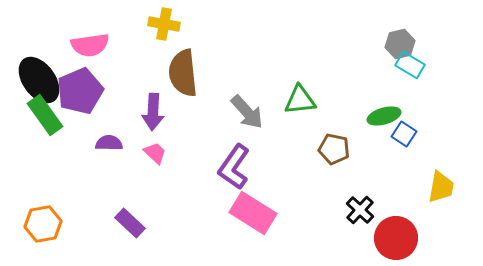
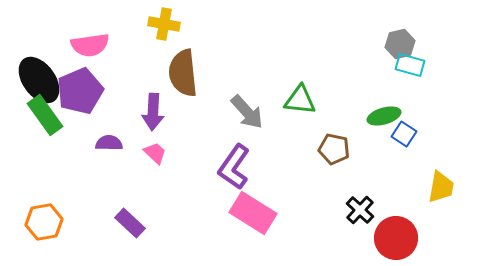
cyan rectangle: rotated 16 degrees counterclockwise
green triangle: rotated 12 degrees clockwise
orange hexagon: moved 1 px right, 2 px up
